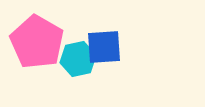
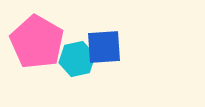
cyan hexagon: moved 1 px left
